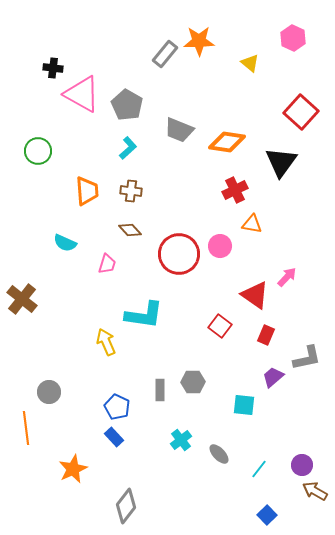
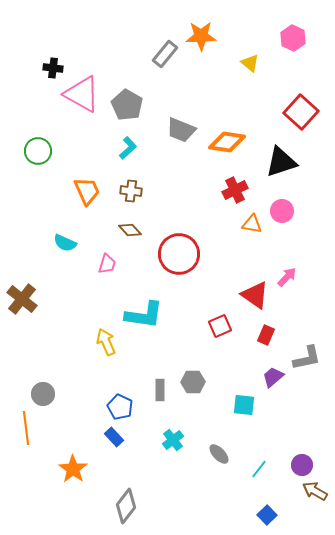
orange star at (199, 41): moved 2 px right, 5 px up
gray trapezoid at (179, 130): moved 2 px right
black triangle at (281, 162): rotated 36 degrees clockwise
orange trapezoid at (87, 191): rotated 20 degrees counterclockwise
pink circle at (220, 246): moved 62 px right, 35 px up
red square at (220, 326): rotated 30 degrees clockwise
gray circle at (49, 392): moved 6 px left, 2 px down
blue pentagon at (117, 407): moved 3 px right
cyan cross at (181, 440): moved 8 px left
orange star at (73, 469): rotated 12 degrees counterclockwise
